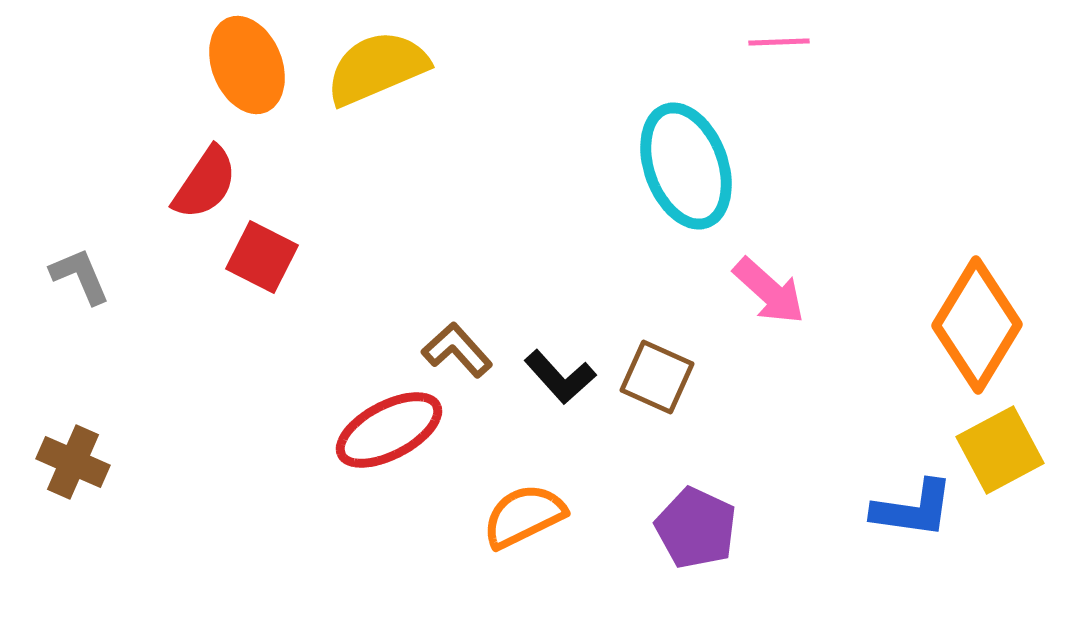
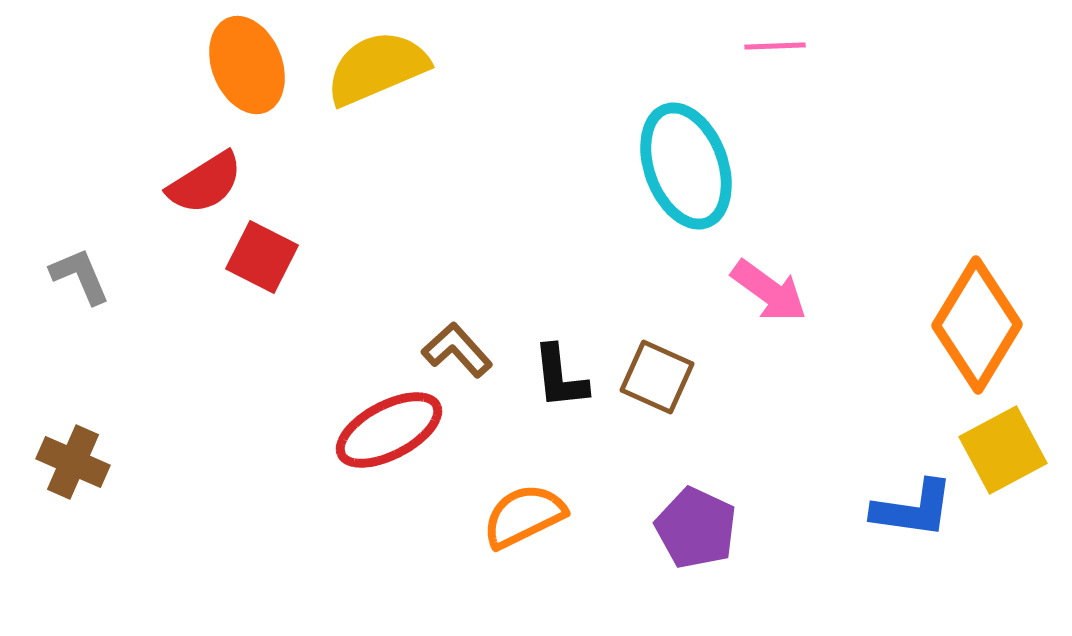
pink line: moved 4 px left, 4 px down
red semicircle: rotated 24 degrees clockwise
pink arrow: rotated 6 degrees counterclockwise
black L-shape: rotated 36 degrees clockwise
yellow square: moved 3 px right
